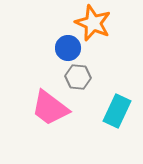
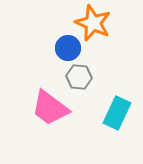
gray hexagon: moved 1 px right
cyan rectangle: moved 2 px down
